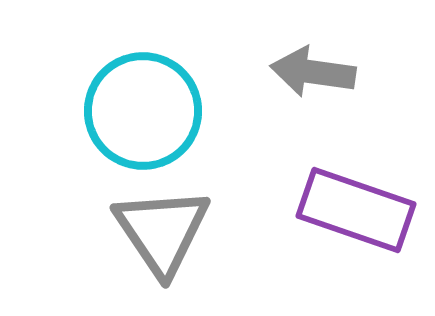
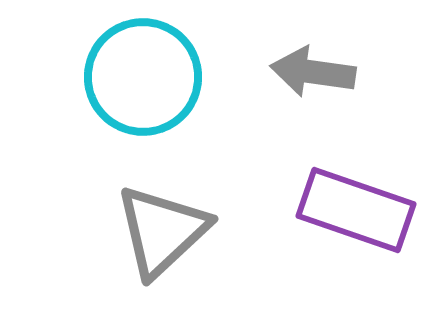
cyan circle: moved 34 px up
gray triangle: rotated 21 degrees clockwise
